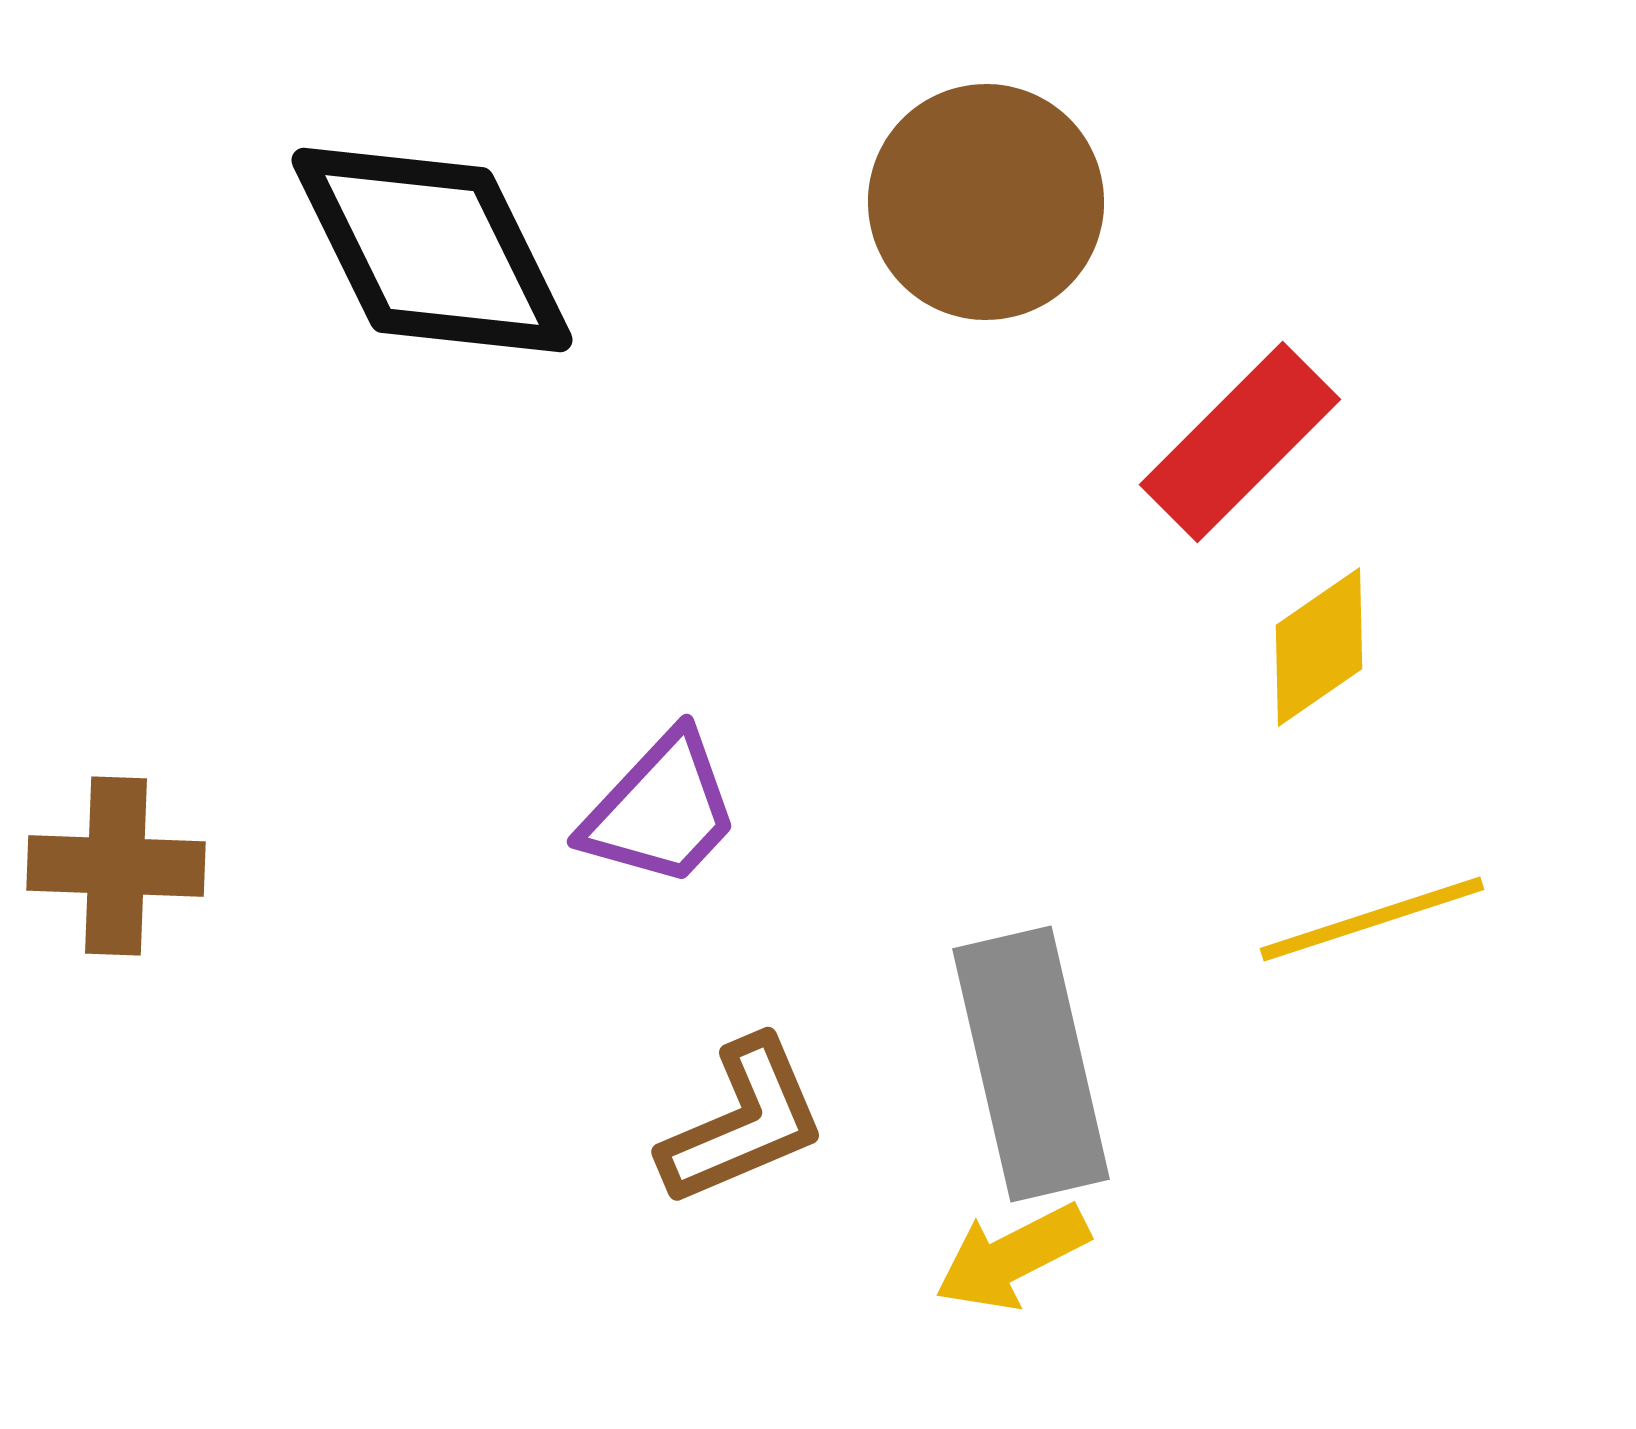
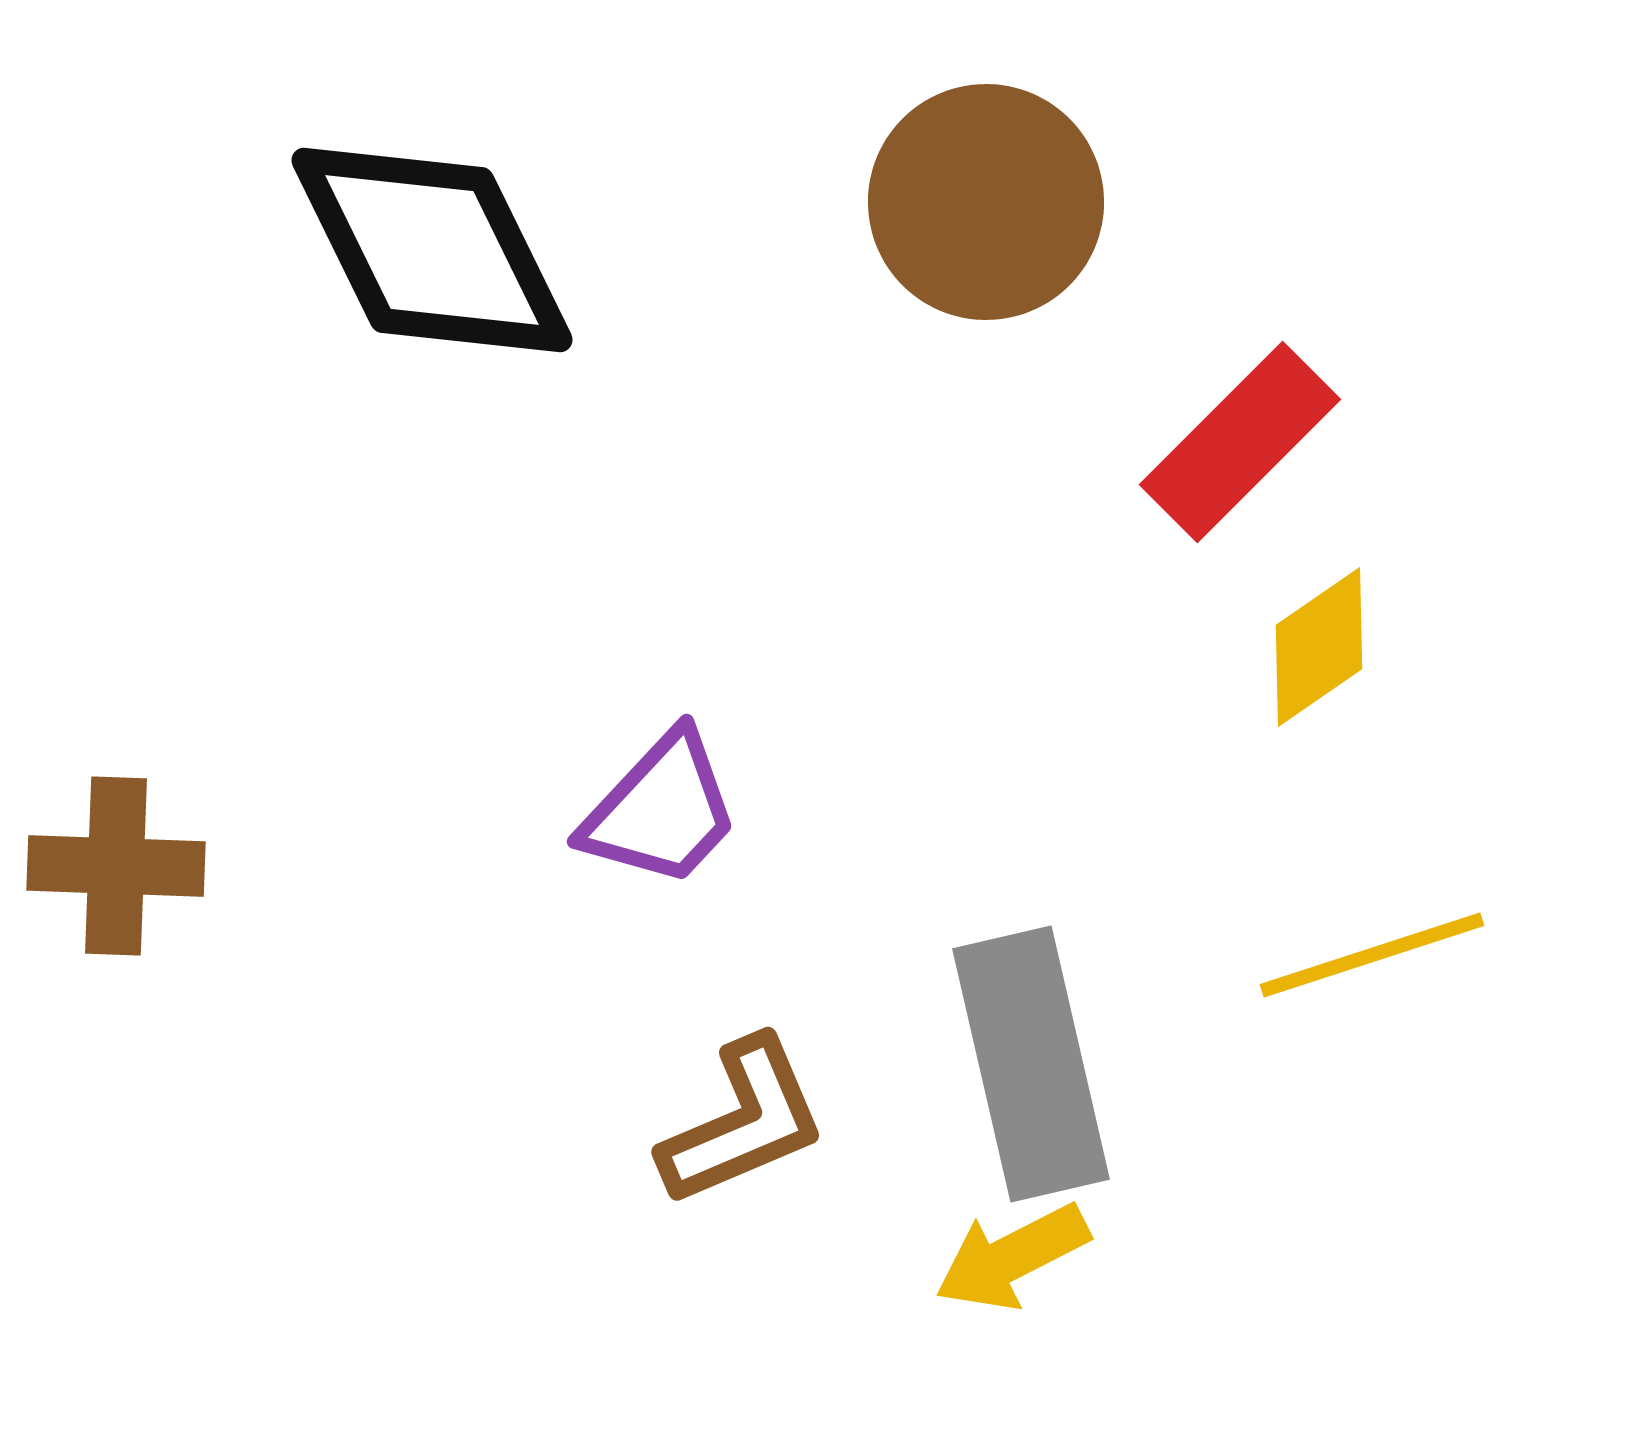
yellow line: moved 36 px down
